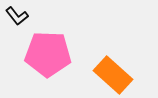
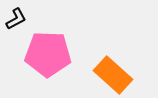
black L-shape: moved 1 px left, 3 px down; rotated 80 degrees counterclockwise
